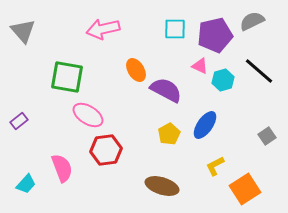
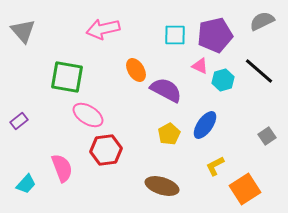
gray semicircle: moved 10 px right
cyan square: moved 6 px down
